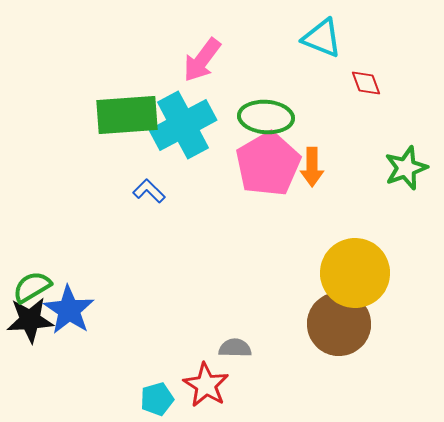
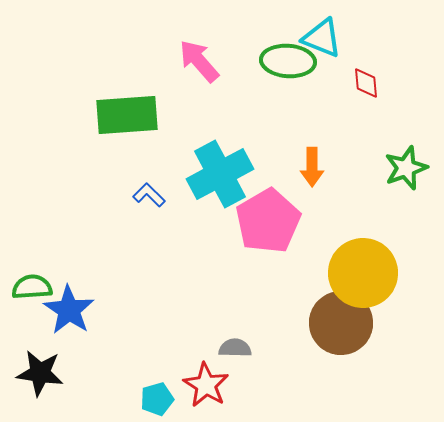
pink arrow: moved 3 px left, 1 px down; rotated 102 degrees clockwise
red diamond: rotated 16 degrees clockwise
green ellipse: moved 22 px right, 56 px up
cyan cross: moved 37 px right, 49 px down
pink pentagon: moved 57 px down
blue L-shape: moved 4 px down
yellow circle: moved 8 px right
green semicircle: rotated 27 degrees clockwise
black star: moved 10 px right, 53 px down; rotated 12 degrees clockwise
brown circle: moved 2 px right, 1 px up
